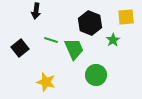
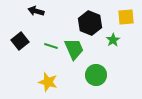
black arrow: rotated 98 degrees clockwise
green line: moved 6 px down
black square: moved 7 px up
yellow star: moved 2 px right
